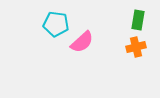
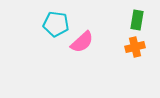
green rectangle: moved 1 px left
orange cross: moved 1 px left
